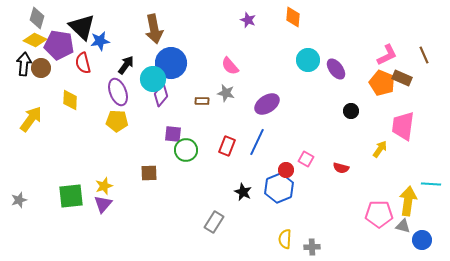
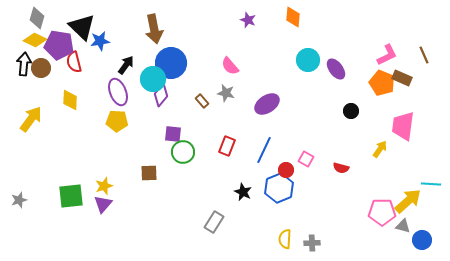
red semicircle at (83, 63): moved 9 px left, 1 px up
brown rectangle at (202, 101): rotated 48 degrees clockwise
blue line at (257, 142): moved 7 px right, 8 px down
green circle at (186, 150): moved 3 px left, 2 px down
yellow arrow at (408, 201): rotated 40 degrees clockwise
pink pentagon at (379, 214): moved 3 px right, 2 px up
gray cross at (312, 247): moved 4 px up
